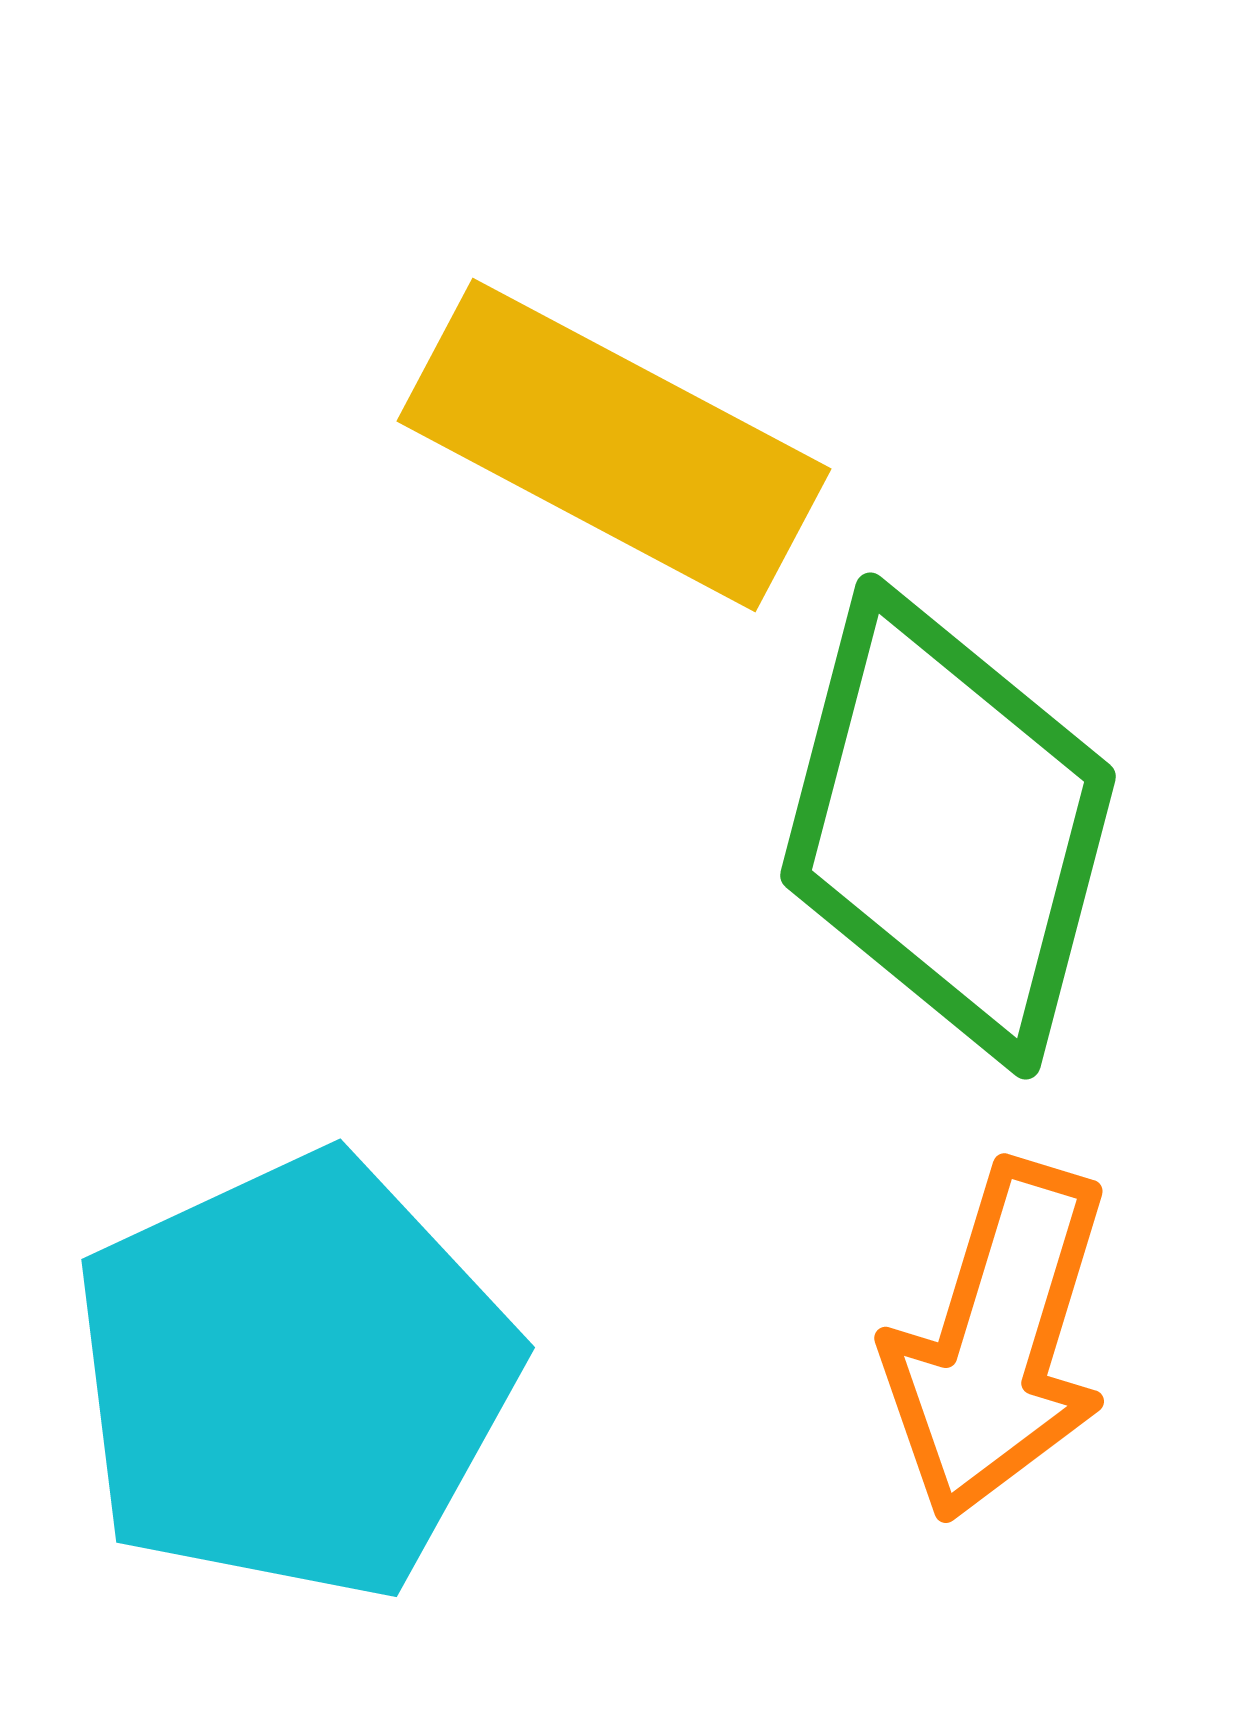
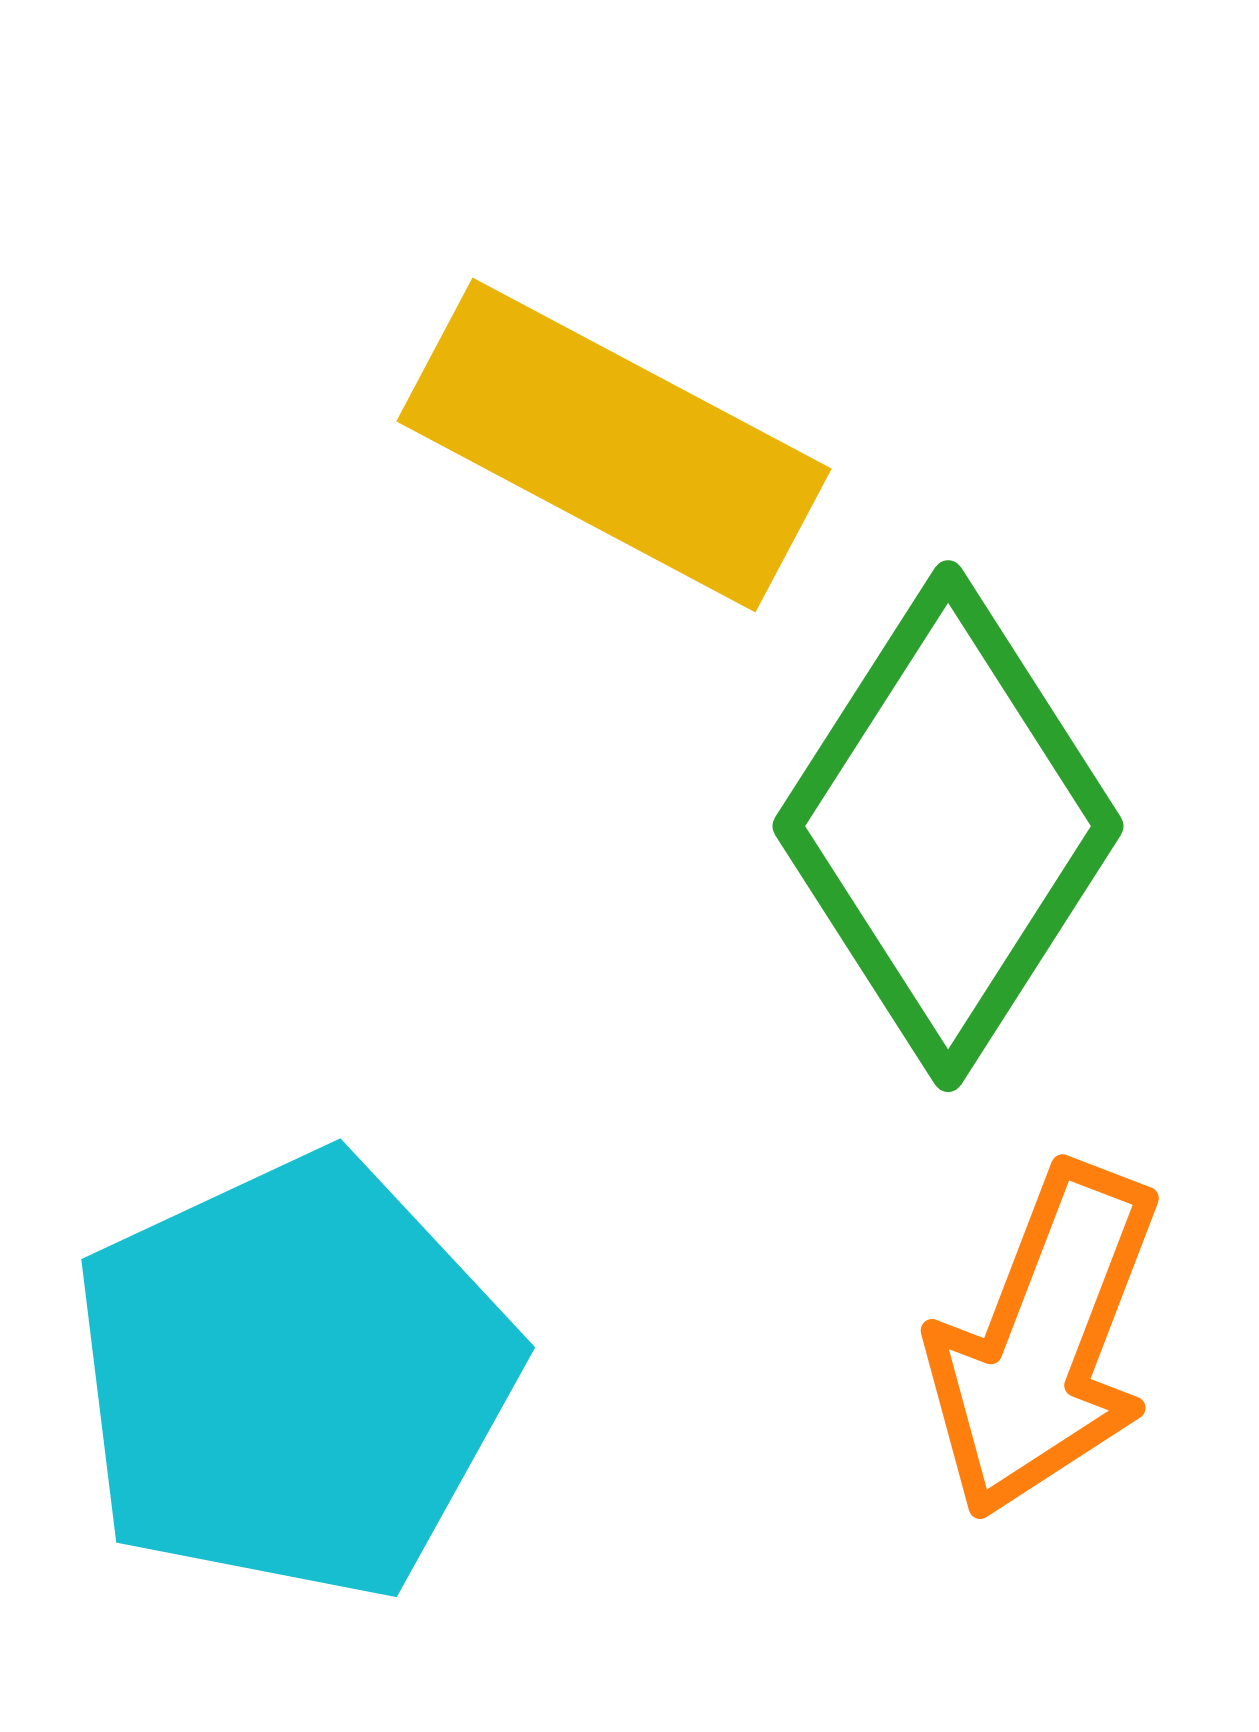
green diamond: rotated 18 degrees clockwise
orange arrow: moved 46 px right; rotated 4 degrees clockwise
